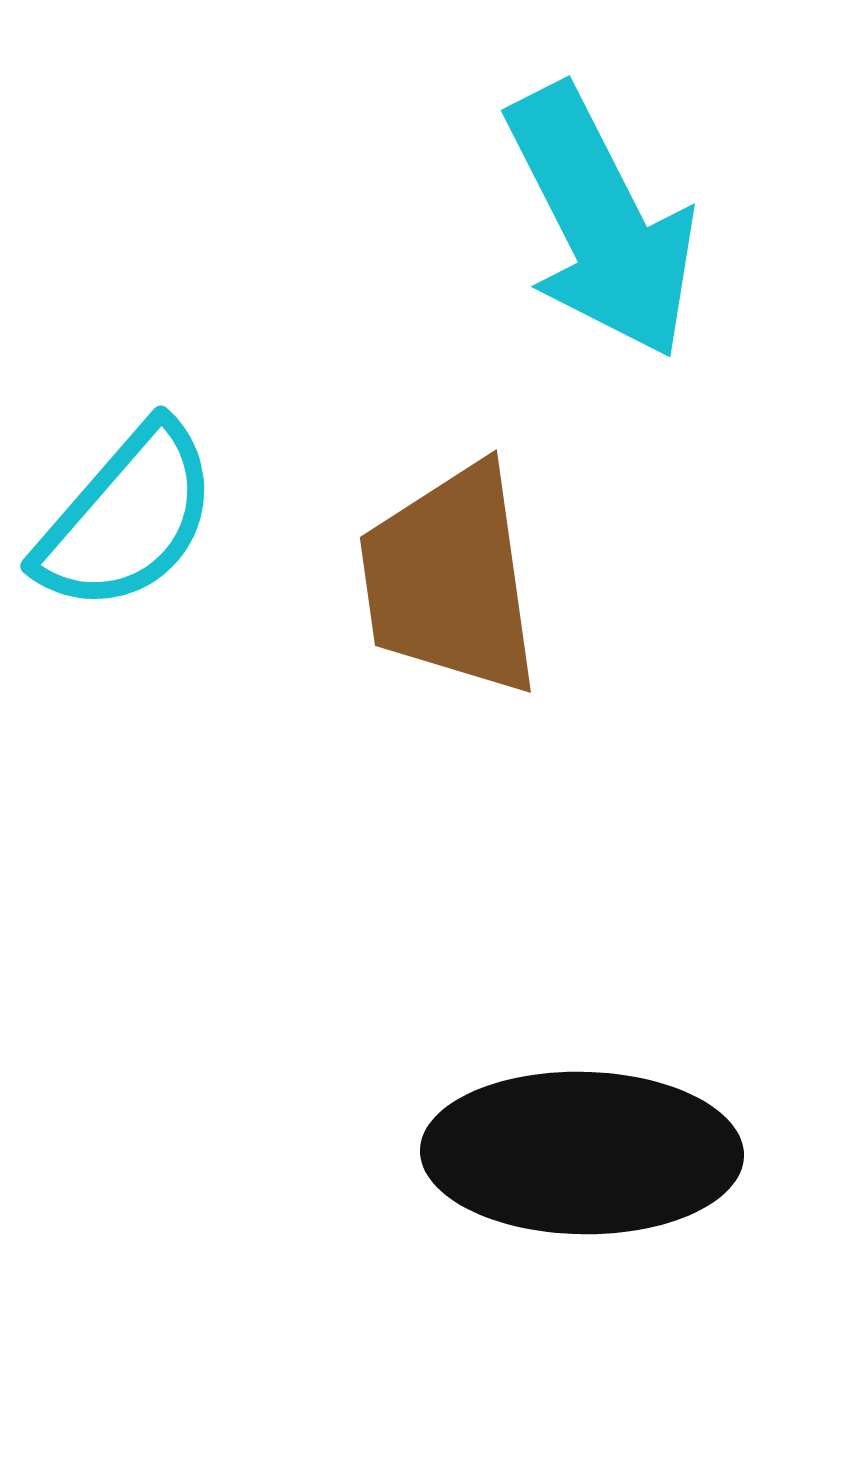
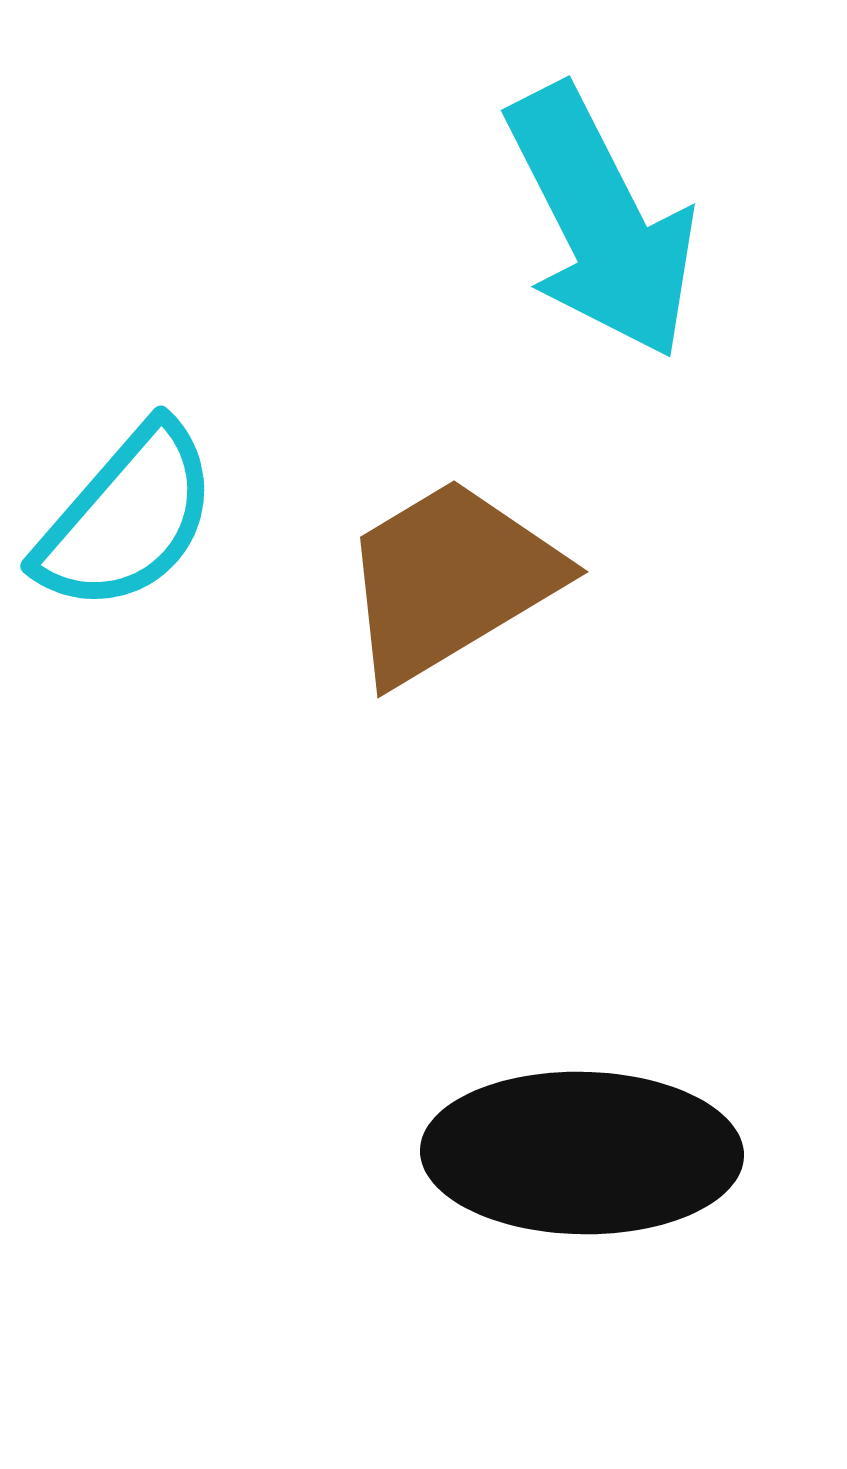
brown trapezoid: rotated 67 degrees clockwise
